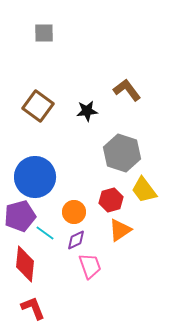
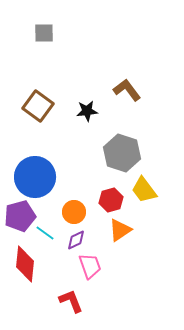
red L-shape: moved 38 px right, 7 px up
